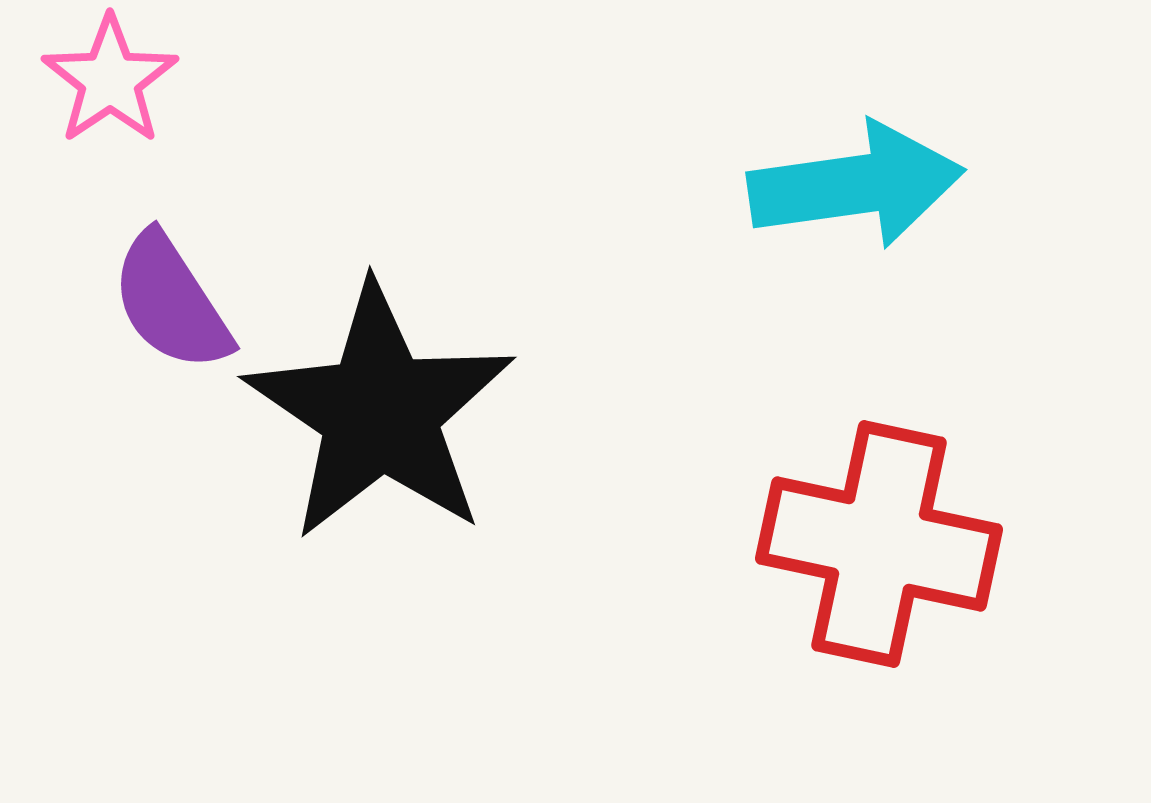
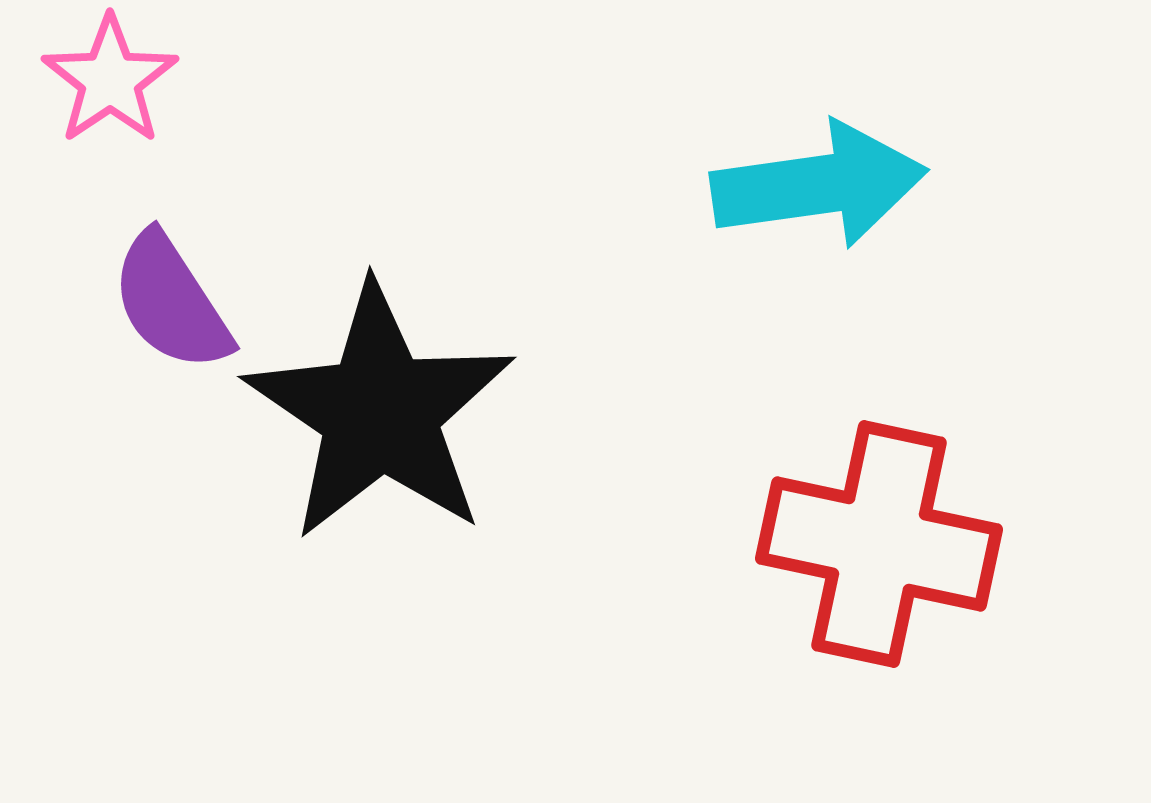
cyan arrow: moved 37 px left
